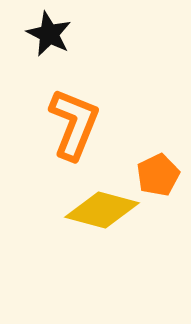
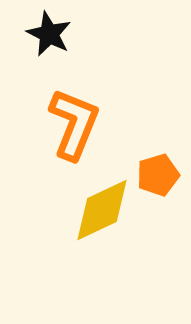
orange pentagon: rotated 9 degrees clockwise
yellow diamond: rotated 40 degrees counterclockwise
